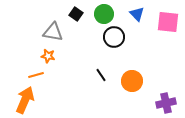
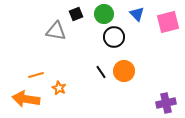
black square: rotated 32 degrees clockwise
pink square: rotated 20 degrees counterclockwise
gray triangle: moved 3 px right, 1 px up
orange star: moved 11 px right, 32 px down; rotated 16 degrees clockwise
black line: moved 3 px up
orange circle: moved 8 px left, 10 px up
orange arrow: moved 1 px right, 1 px up; rotated 104 degrees counterclockwise
